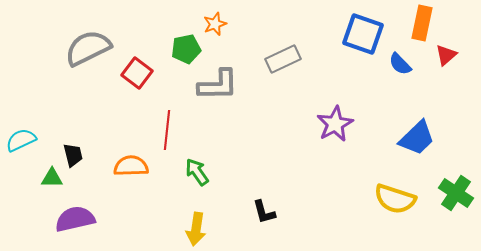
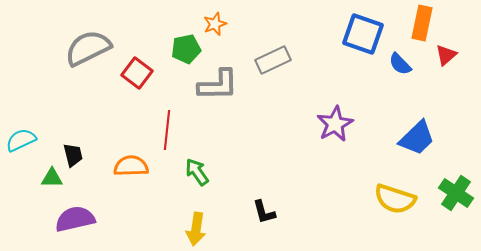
gray rectangle: moved 10 px left, 1 px down
